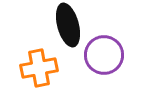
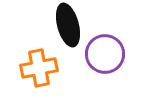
purple circle: moved 1 px right, 1 px up
